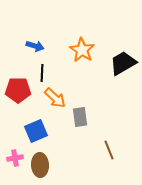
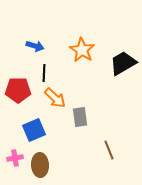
black line: moved 2 px right
blue square: moved 2 px left, 1 px up
